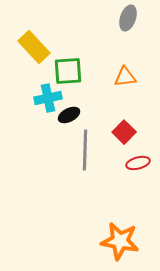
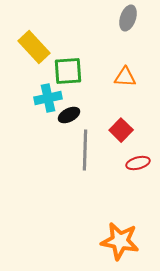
orange triangle: rotated 10 degrees clockwise
red square: moved 3 px left, 2 px up
